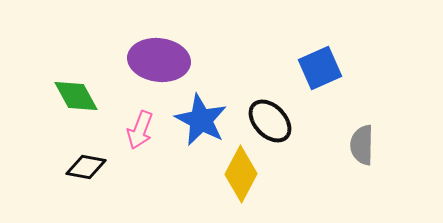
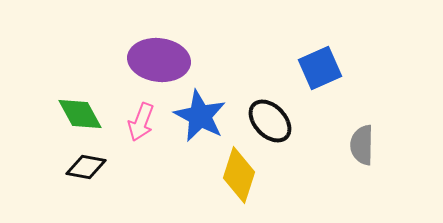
green diamond: moved 4 px right, 18 px down
blue star: moved 1 px left, 4 px up
pink arrow: moved 1 px right, 8 px up
yellow diamond: moved 2 px left, 1 px down; rotated 10 degrees counterclockwise
